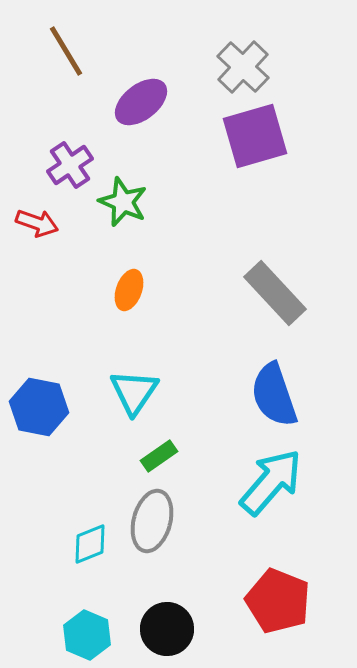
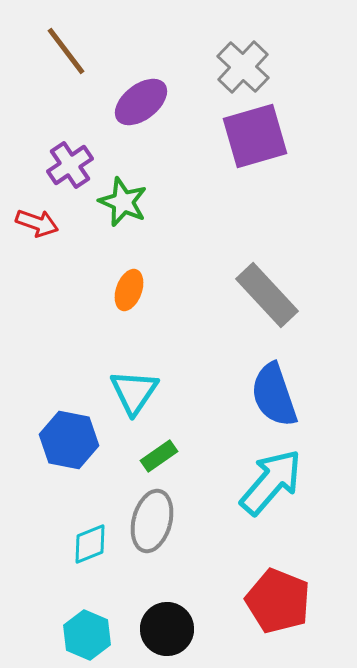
brown line: rotated 6 degrees counterclockwise
gray rectangle: moved 8 px left, 2 px down
blue hexagon: moved 30 px right, 33 px down
